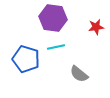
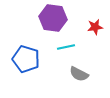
red star: moved 1 px left
cyan line: moved 10 px right
gray semicircle: rotated 12 degrees counterclockwise
